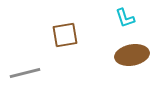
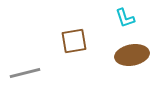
brown square: moved 9 px right, 6 px down
